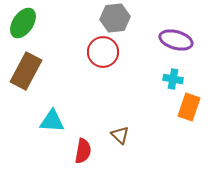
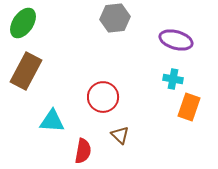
red circle: moved 45 px down
